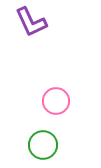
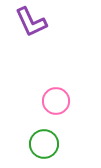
green circle: moved 1 px right, 1 px up
